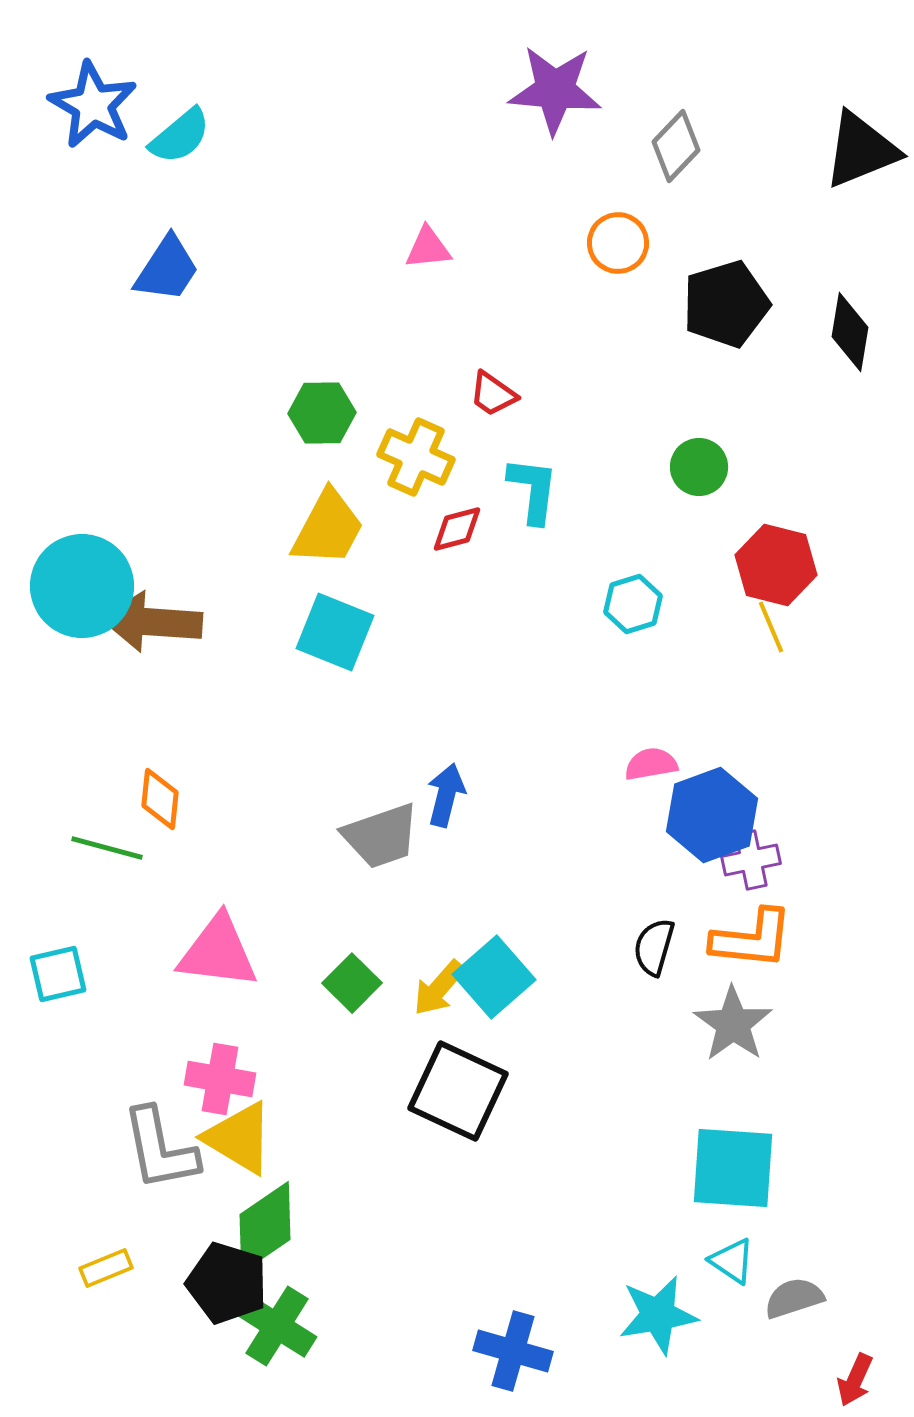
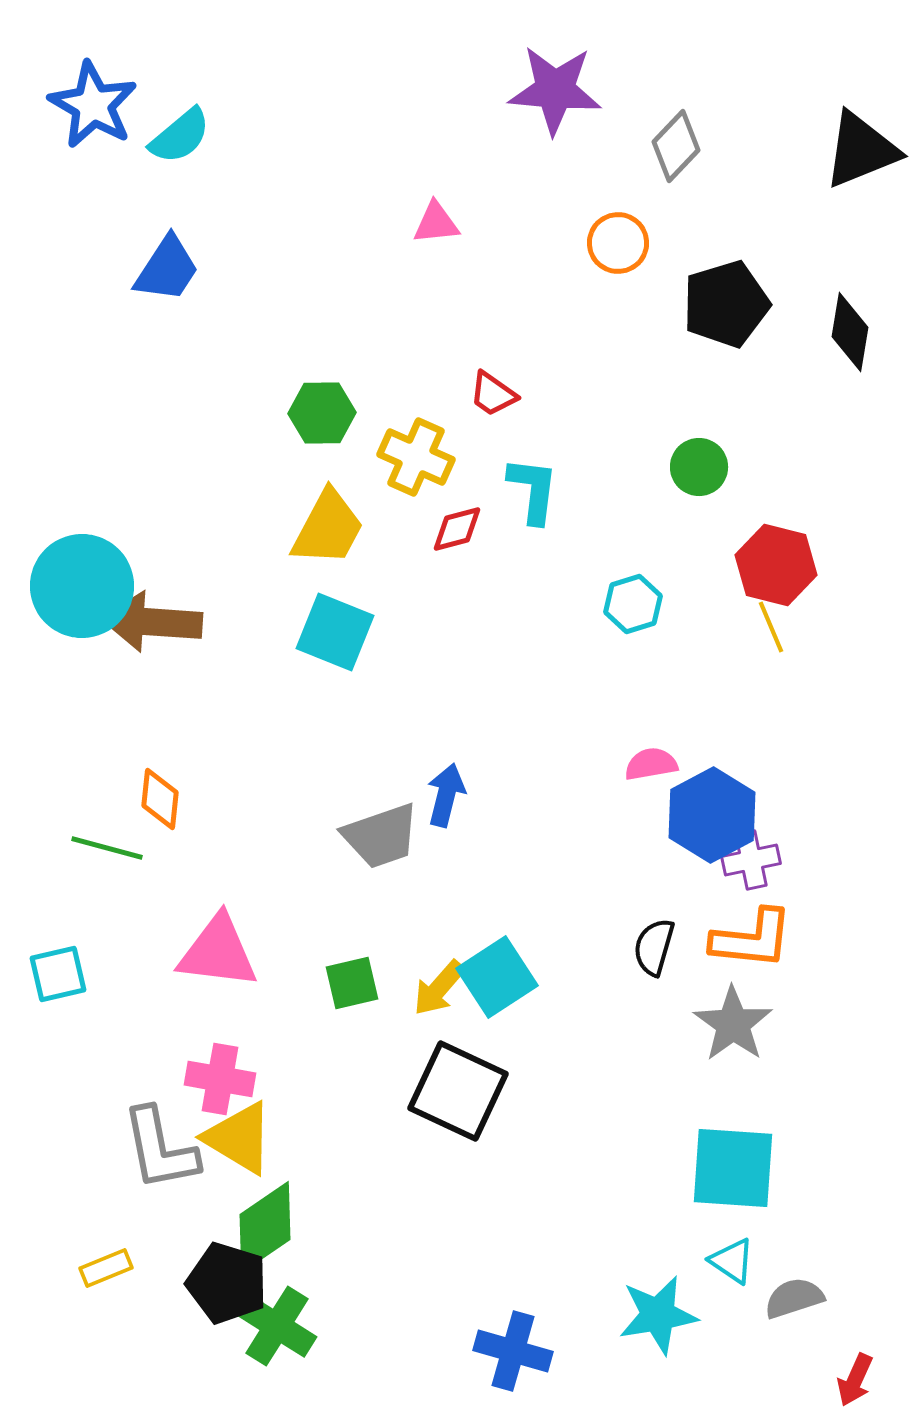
pink triangle at (428, 248): moved 8 px right, 25 px up
blue hexagon at (712, 815): rotated 8 degrees counterclockwise
cyan square at (494, 977): moved 3 px right; rotated 8 degrees clockwise
green square at (352, 983): rotated 32 degrees clockwise
